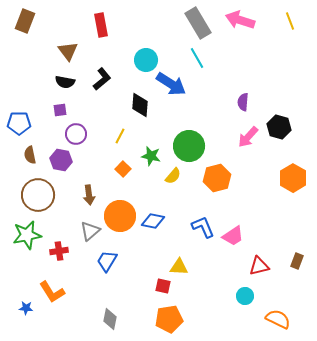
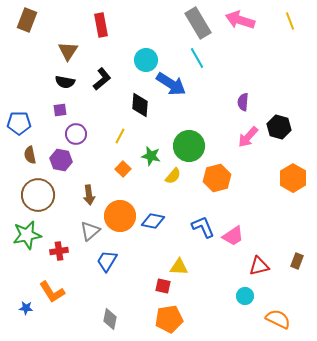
brown rectangle at (25, 21): moved 2 px right, 1 px up
brown triangle at (68, 51): rotated 10 degrees clockwise
